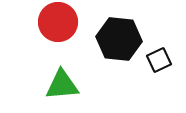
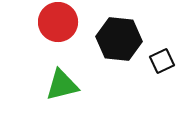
black square: moved 3 px right, 1 px down
green triangle: rotated 9 degrees counterclockwise
